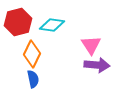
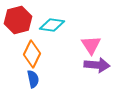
red hexagon: moved 2 px up
